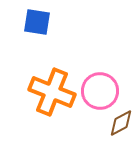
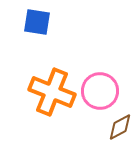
brown diamond: moved 1 px left, 4 px down
